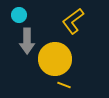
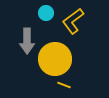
cyan circle: moved 27 px right, 2 px up
